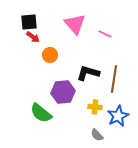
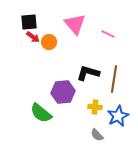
pink line: moved 3 px right
orange circle: moved 1 px left, 13 px up
